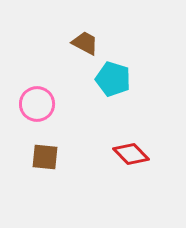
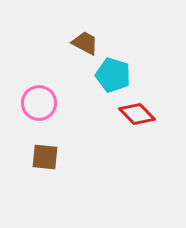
cyan pentagon: moved 4 px up
pink circle: moved 2 px right, 1 px up
red diamond: moved 6 px right, 40 px up
